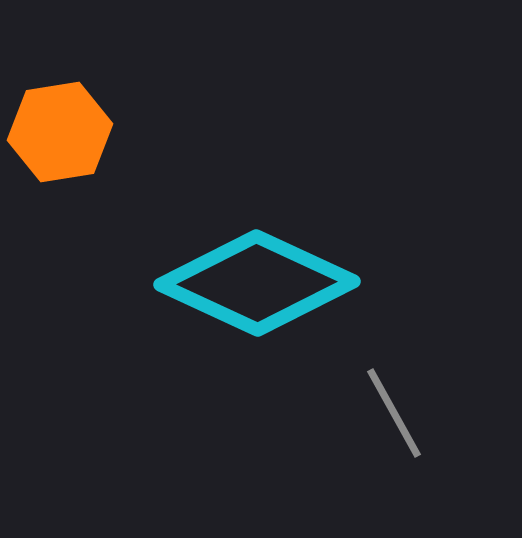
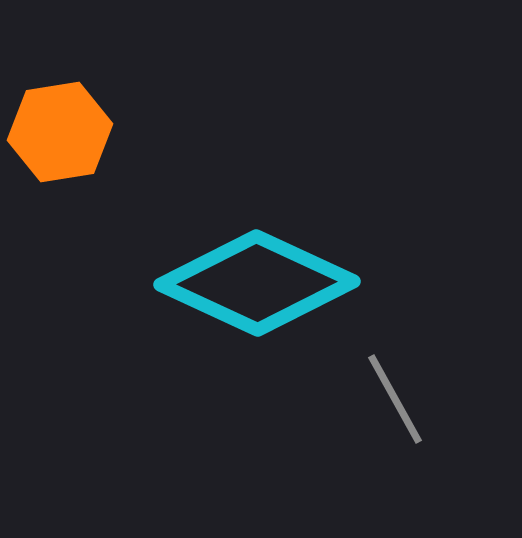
gray line: moved 1 px right, 14 px up
